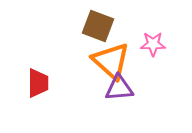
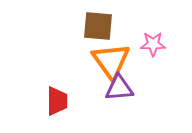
brown square: rotated 16 degrees counterclockwise
orange triangle: rotated 12 degrees clockwise
red trapezoid: moved 19 px right, 18 px down
